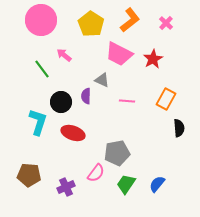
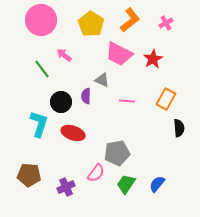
pink cross: rotated 16 degrees clockwise
cyan L-shape: moved 1 px right, 2 px down
